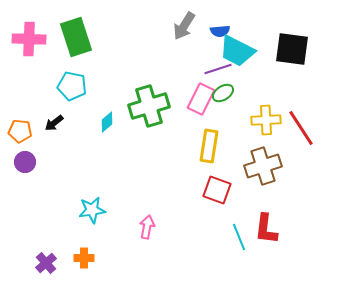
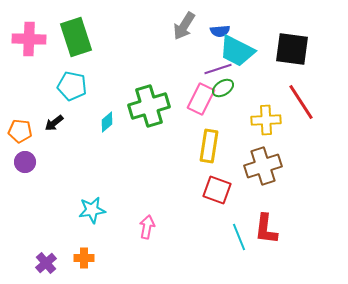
green ellipse: moved 5 px up
red line: moved 26 px up
